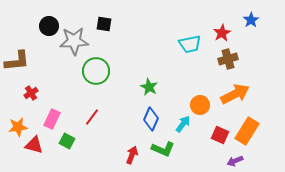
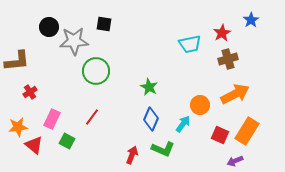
black circle: moved 1 px down
red cross: moved 1 px left, 1 px up
red triangle: rotated 24 degrees clockwise
